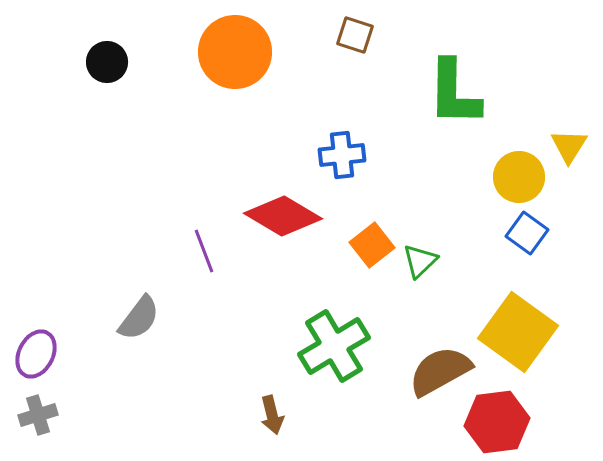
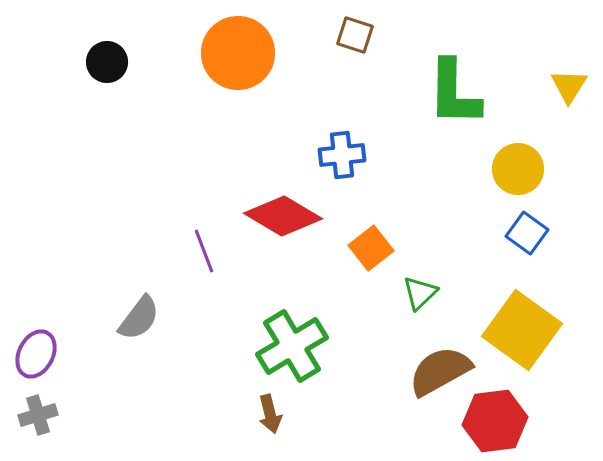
orange circle: moved 3 px right, 1 px down
yellow triangle: moved 60 px up
yellow circle: moved 1 px left, 8 px up
orange square: moved 1 px left, 3 px down
green triangle: moved 32 px down
yellow square: moved 4 px right, 2 px up
green cross: moved 42 px left
brown arrow: moved 2 px left, 1 px up
red hexagon: moved 2 px left, 1 px up
